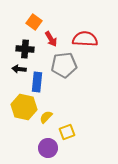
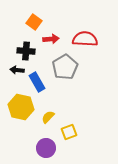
red arrow: rotated 63 degrees counterclockwise
black cross: moved 1 px right, 2 px down
gray pentagon: moved 1 px right, 2 px down; rotated 25 degrees counterclockwise
black arrow: moved 2 px left, 1 px down
blue rectangle: rotated 36 degrees counterclockwise
yellow hexagon: moved 3 px left
yellow semicircle: moved 2 px right
yellow square: moved 2 px right
purple circle: moved 2 px left
